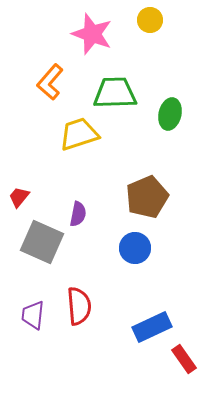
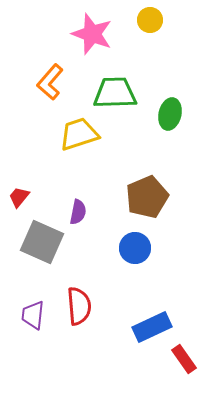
purple semicircle: moved 2 px up
